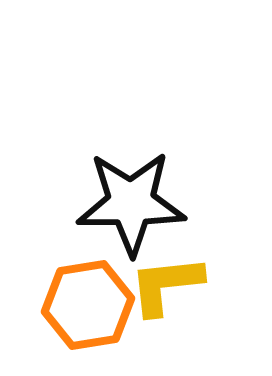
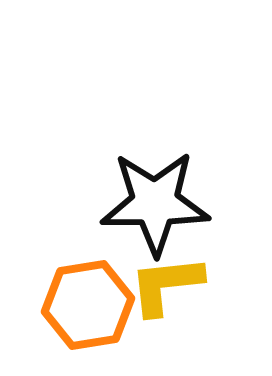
black star: moved 24 px right
